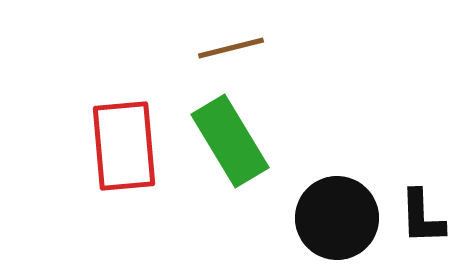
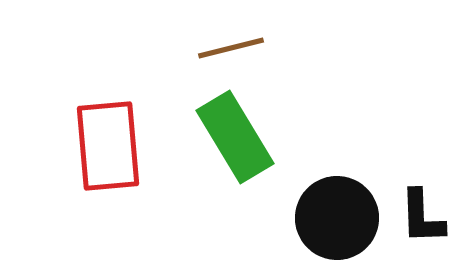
green rectangle: moved 5 px right, 4 px up
red rectangle: moved 16 px left
